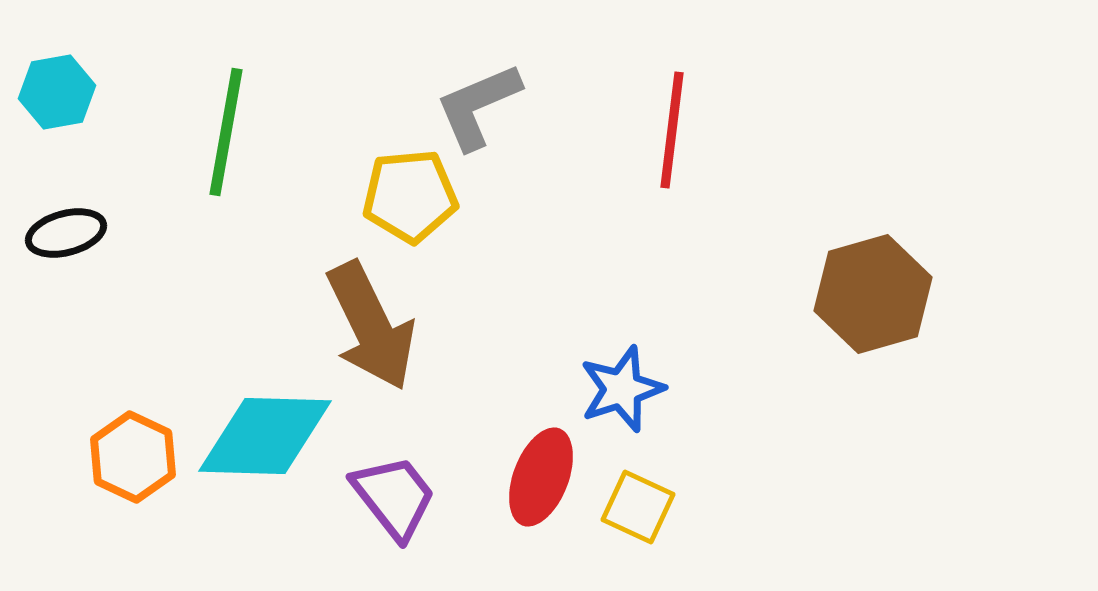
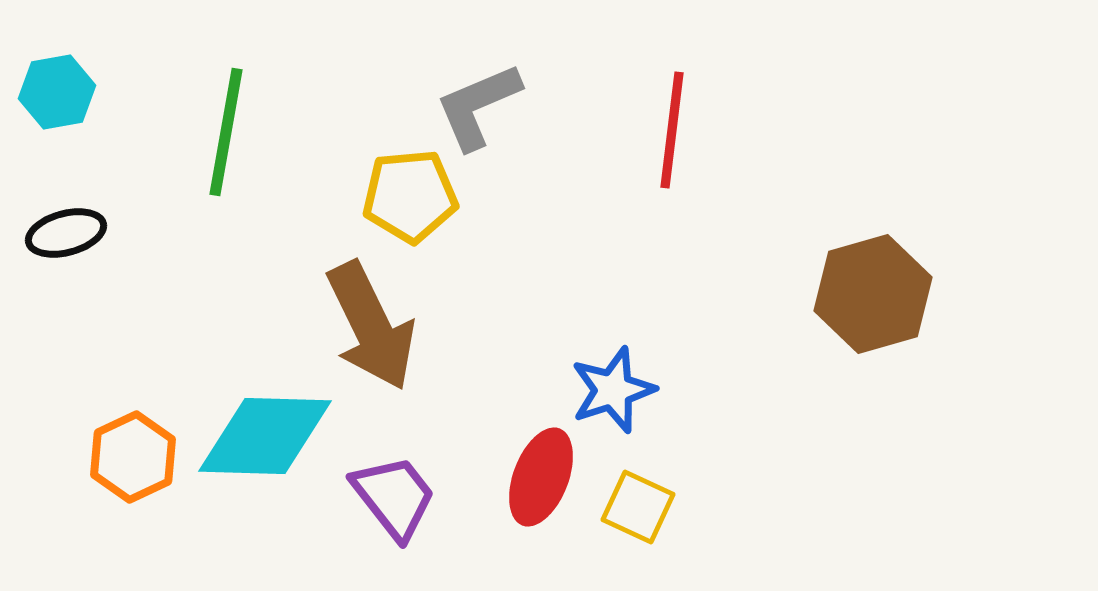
blue star: moved 9 px left, 1 px down
orange hexagon: rotated 10 degrees clockwise
